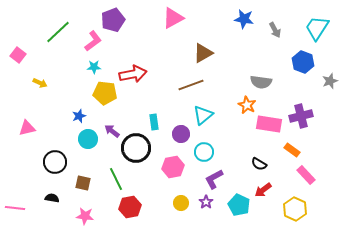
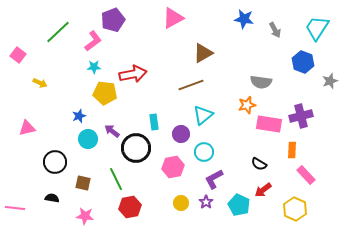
orange star at (247, 105): rotated 30 degrees clockwise
orange rectangle at (292, 150): rotated 56 degrees clockwise
